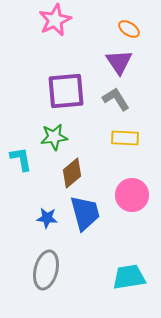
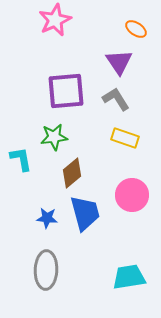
orange ellipse: moved 7 px right
yellow rectangle: rotated 16 degrees clockwise
gray ellipse: rotated 12 degrees counterclockwise
